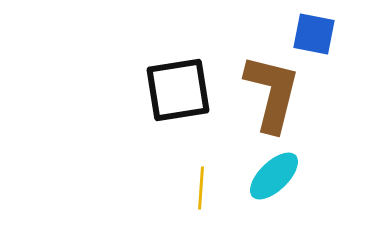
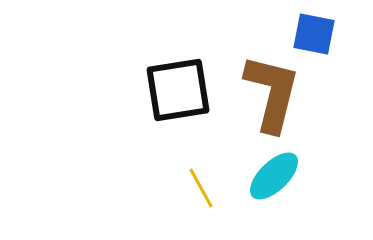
yellow line: rotated 33 degrees counterclockwise
